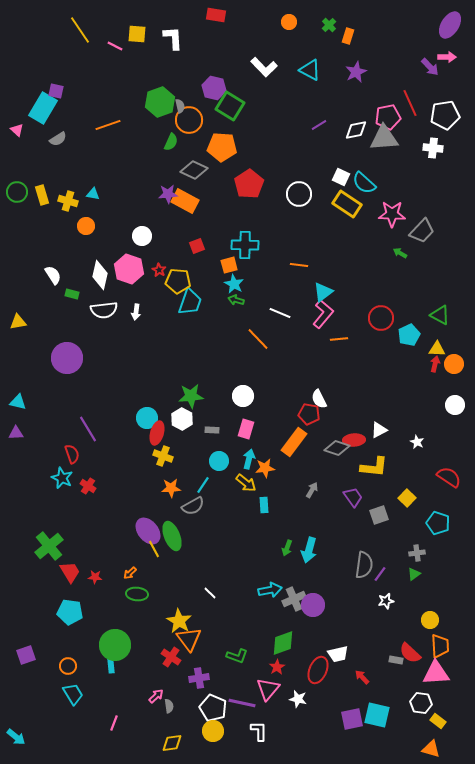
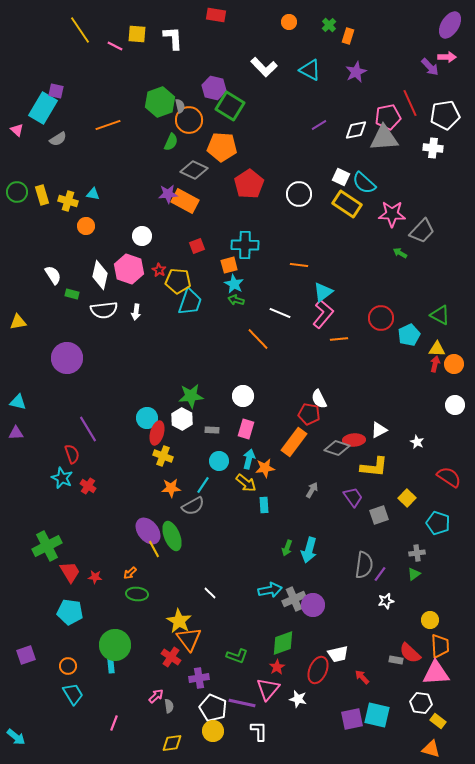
green cross at (49, 546): moved 2 px left; rotated 12 degrees clockwise
